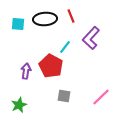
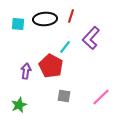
red line: rotated 40 degrees clockwise
